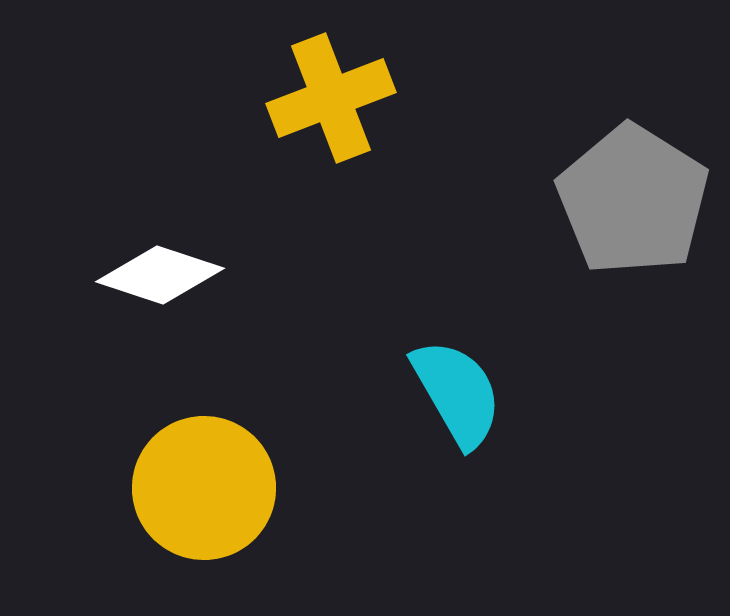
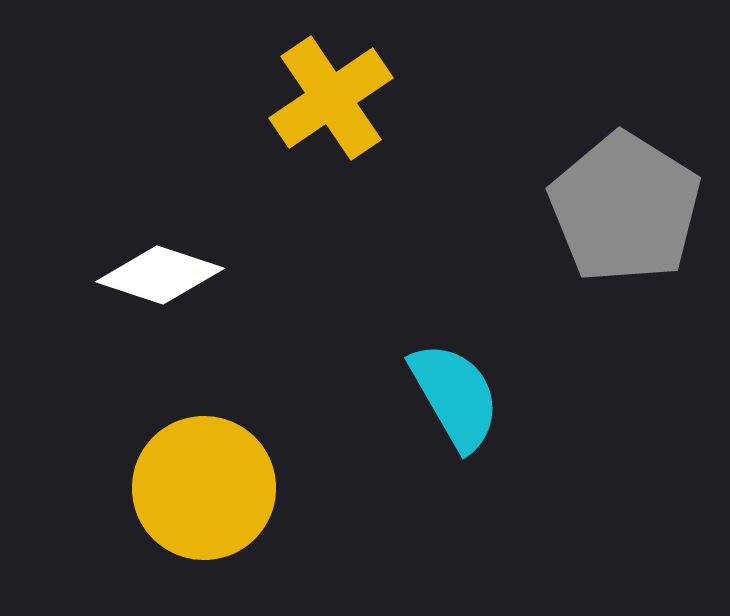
yellow cross: rotated 13 degrees counterclockwise
gray pentagon: moved 8 px left, 8 px down
cyan semicircle: moved 2 px left, 3 px down
